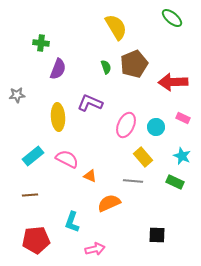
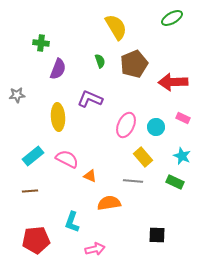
green ellipse: rotated 70 degrees counterclockwise
green semicircle: moved 6 px left, 6 px up
purple L-shape: moved 4 px up
brown line: moved 4 px up
orange semicircle: rotated 15 degrees clockwise
